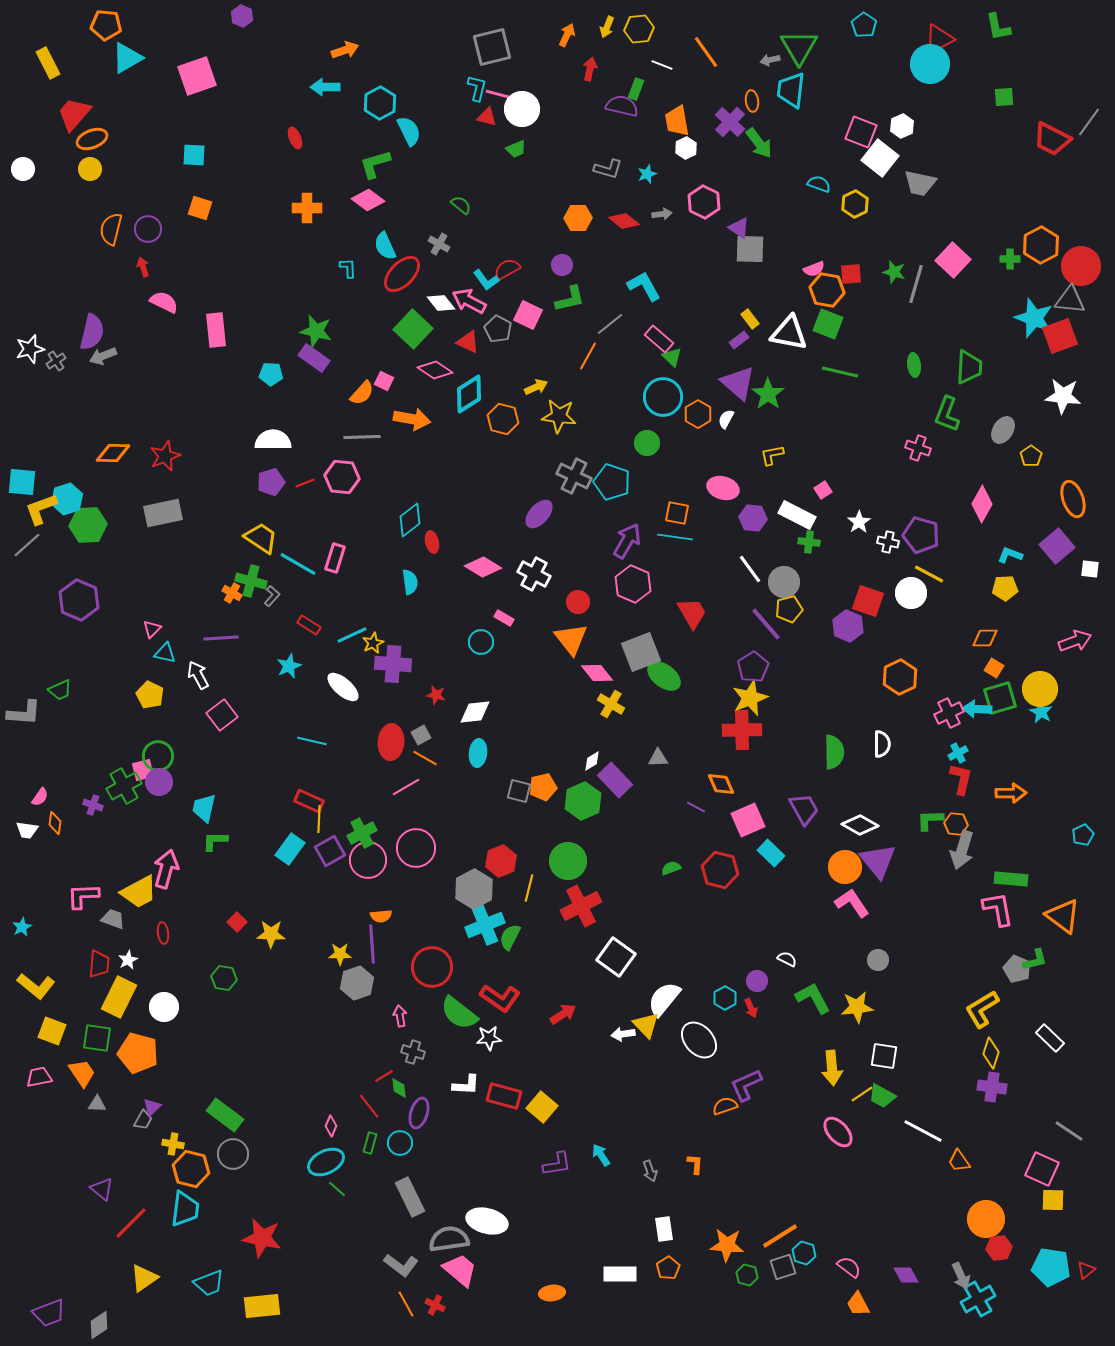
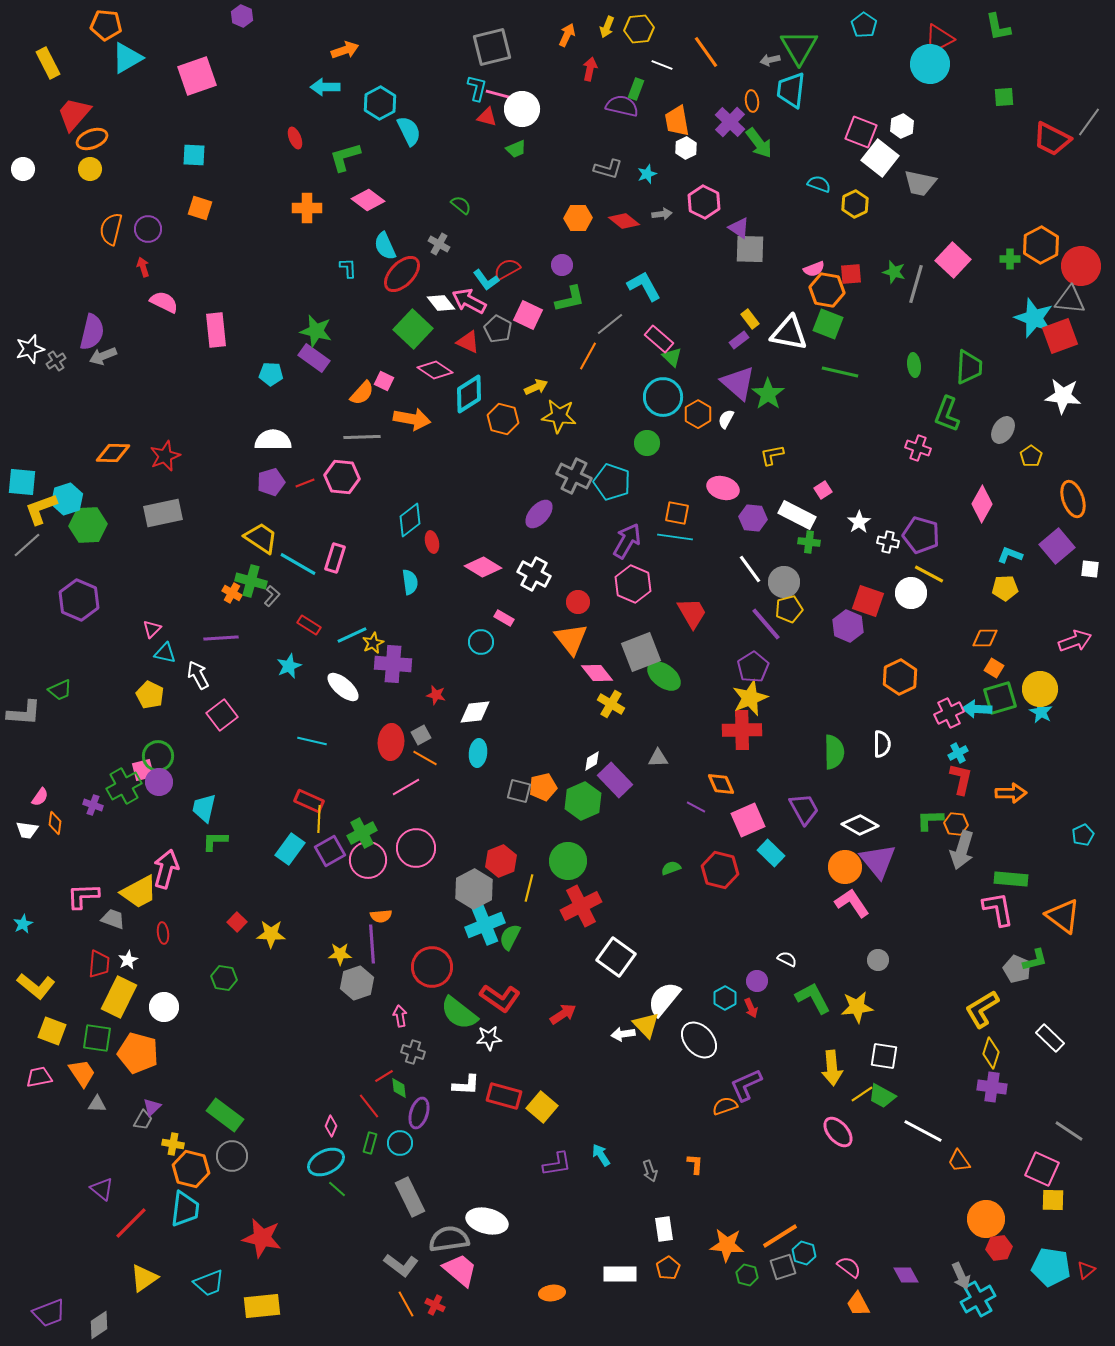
green L-shape at (375, 164): moved 30 px left, 7 px up
cyan star at (22, 927): moved 1 px right, 3 px up
gray circle at (233, 1154): moved 1 px left, 2 px down
